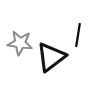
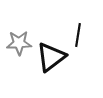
gray star: moved 1 px left; rotated 10 degrees counterclockwise
